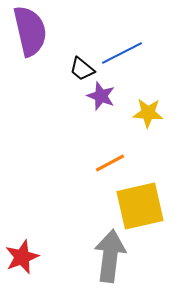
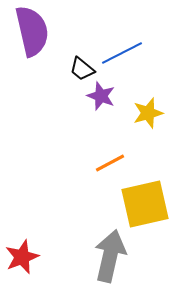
purple semicircle: moved 2 px right
yellow star: rotated 20 degrees counterclockwise
yellow square: moved 5 px right, 2 px up
gray arrow: rotated 6 degrees clockwise
